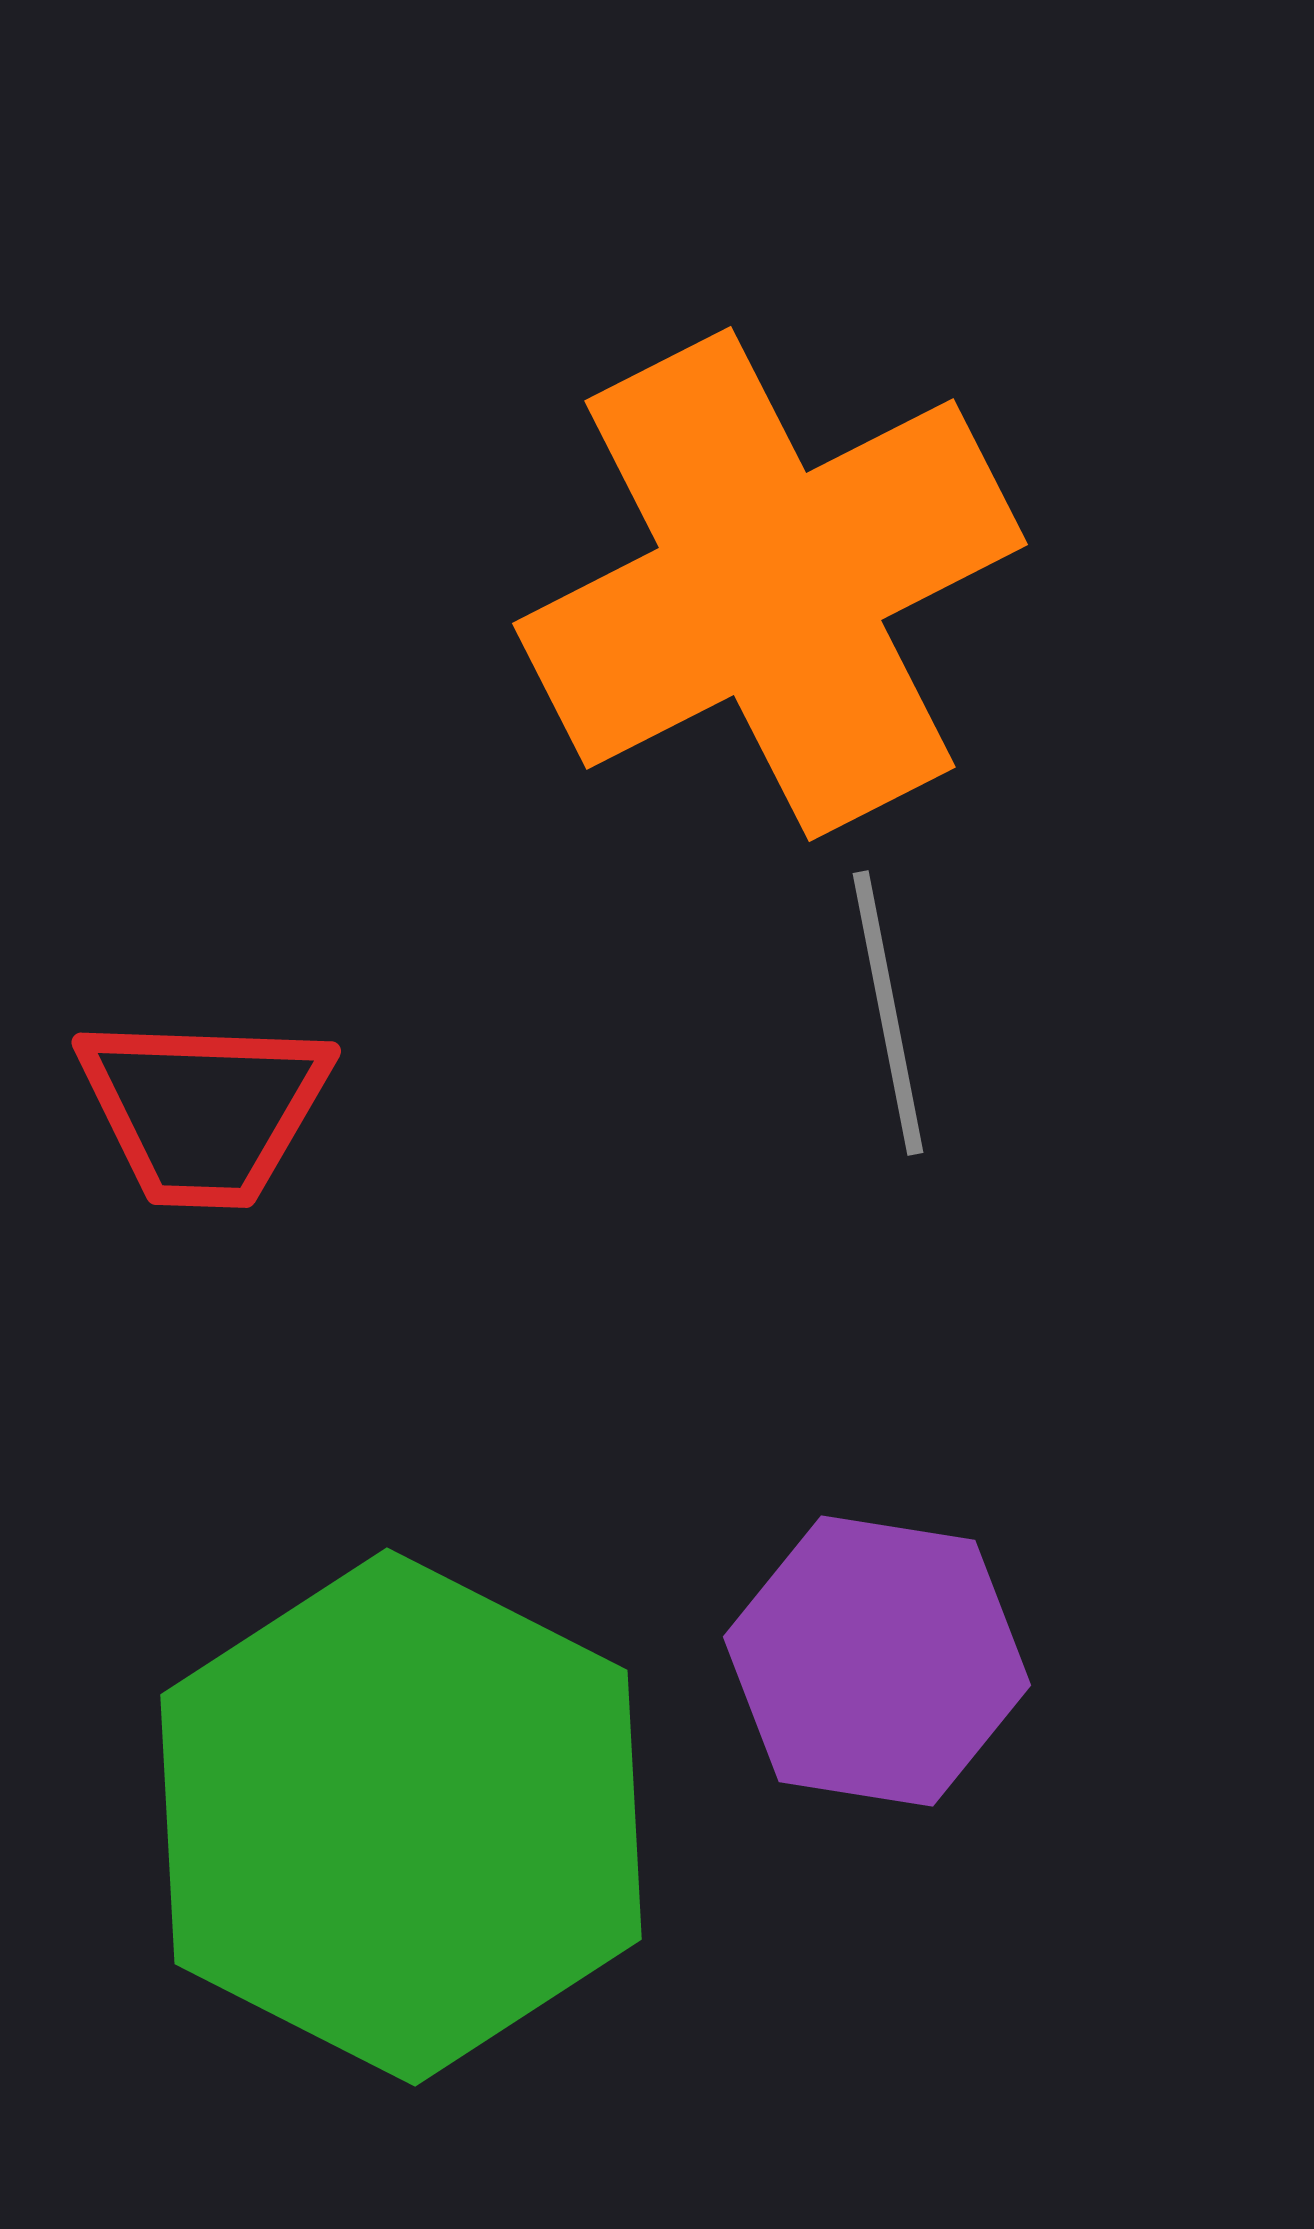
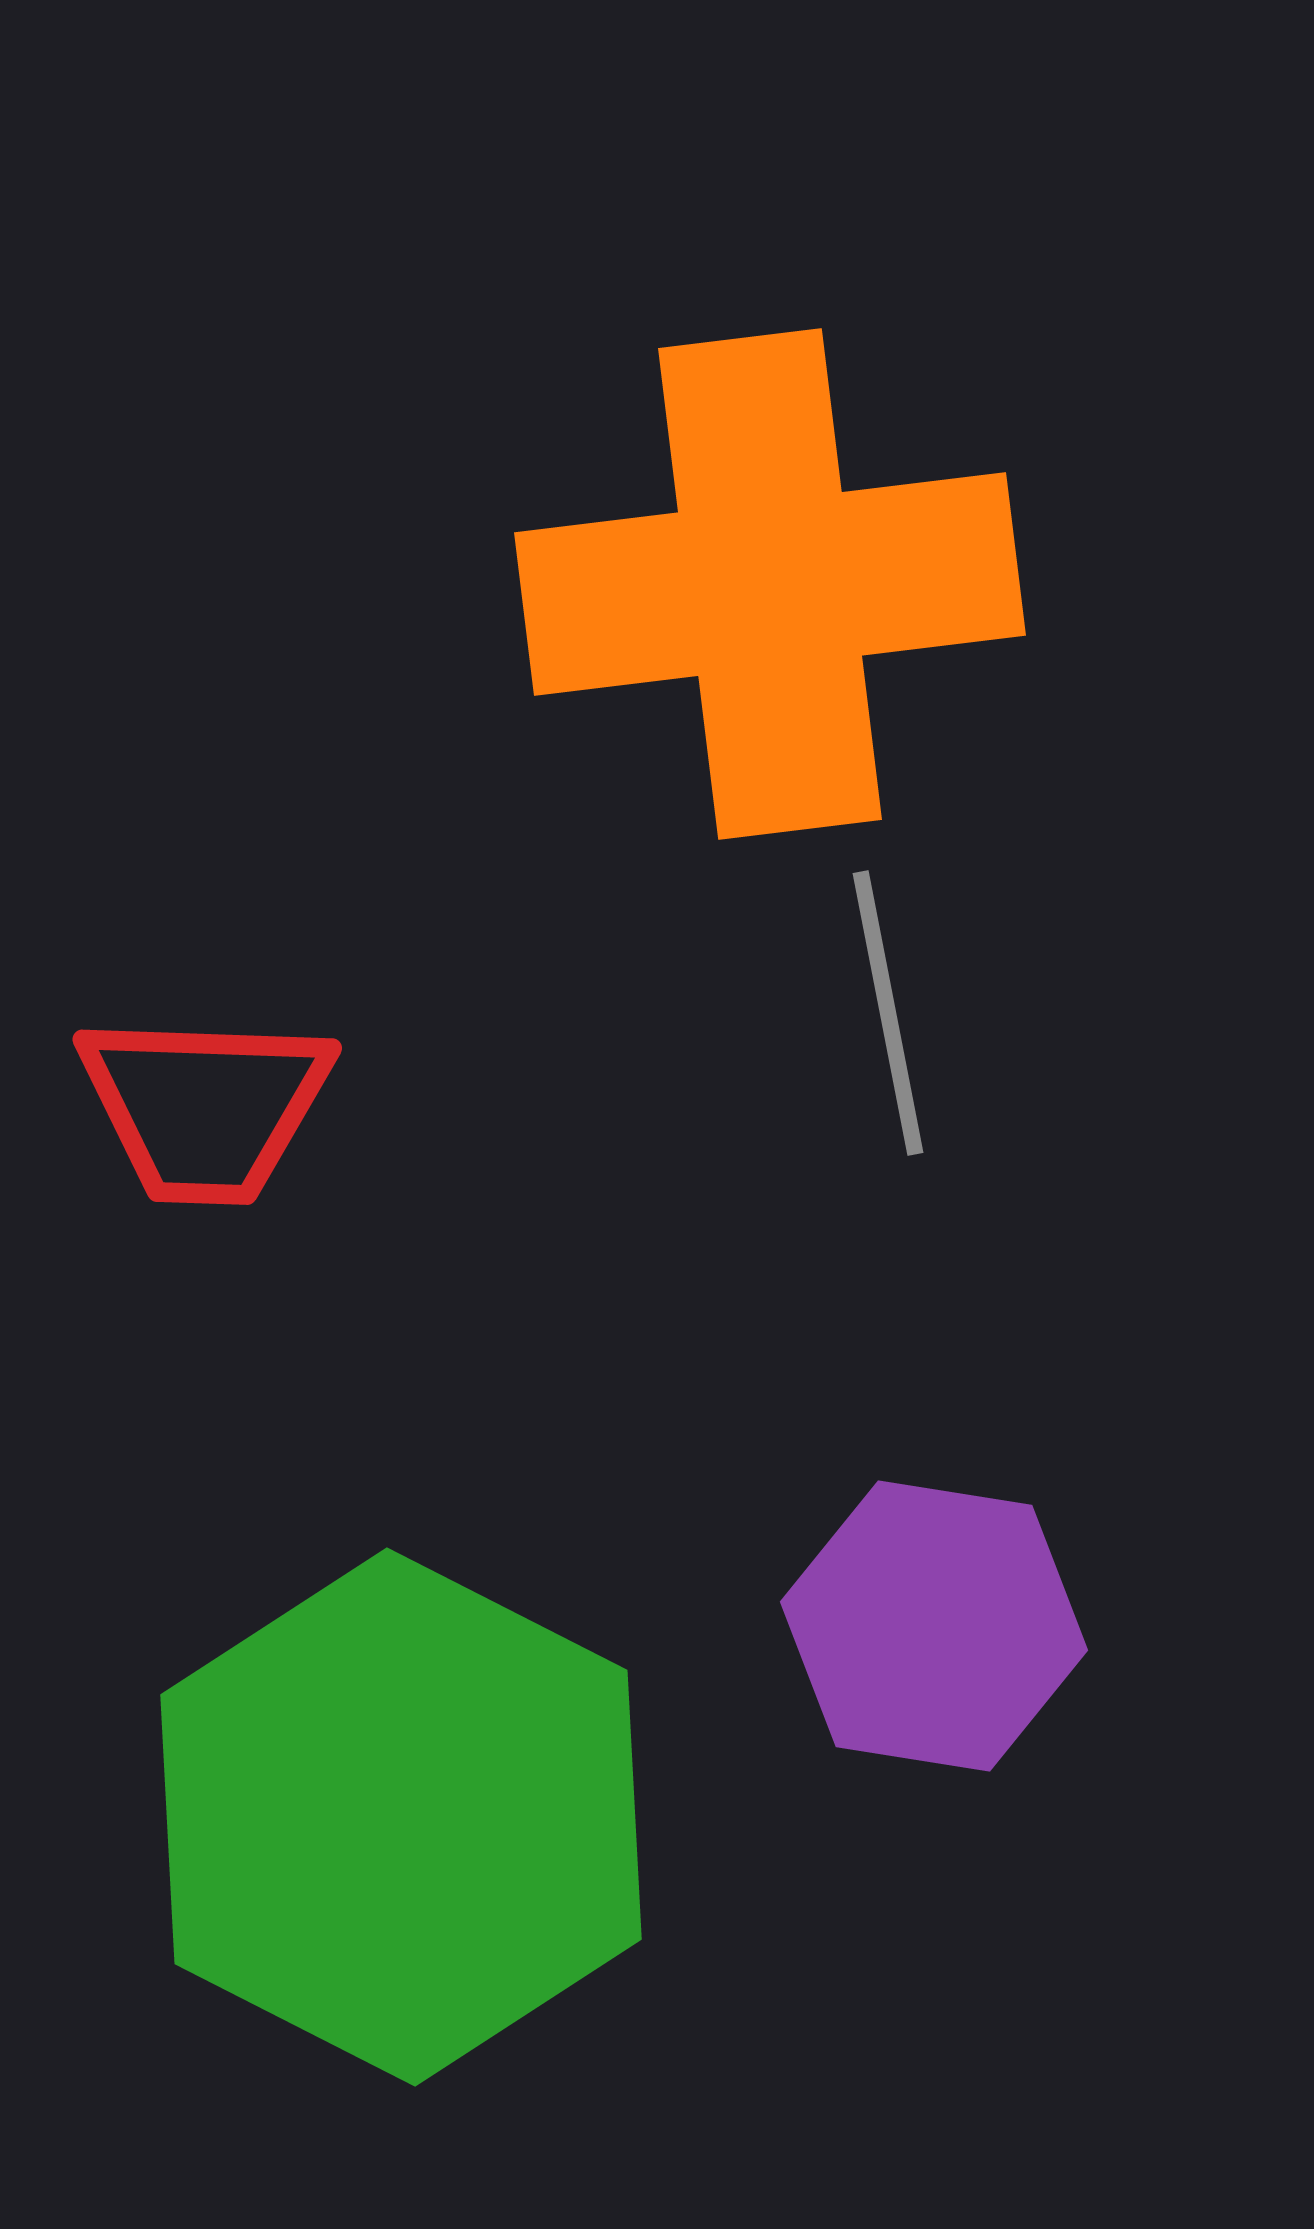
orange cross: rotated 20 degrees clockwise
red trapezoid: moved 1 px right, 3 px up
purple hexagon: moved 57 px right, 35 px up
